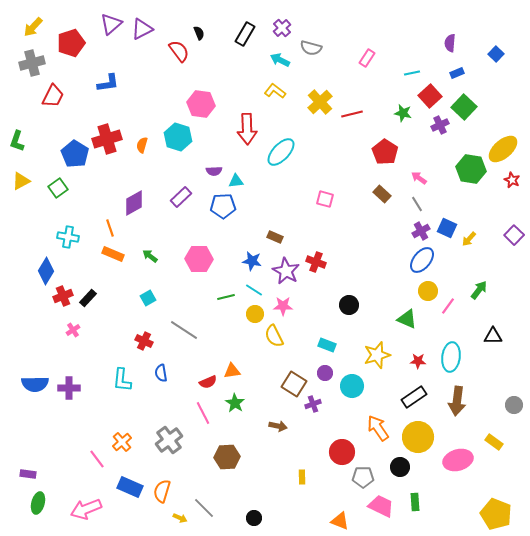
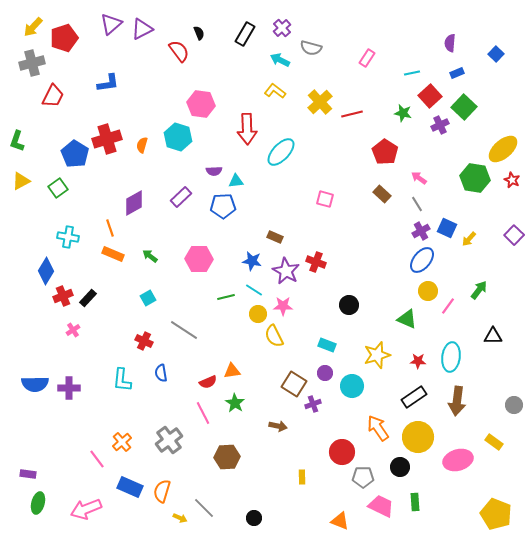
red pentagon at (71, 43): moved 7 px left, 5 px up
green hexagon at (471, 169): moved 4 px right, 9 px down
yellow circle at (255, 314): moved 3 px right
